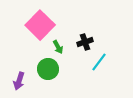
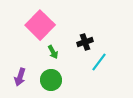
green arrow: moved 5 px left, 5 px down
green circle: moved 3 px right, 11 px down
purple arrow: moved 1 px right, 4 px up
